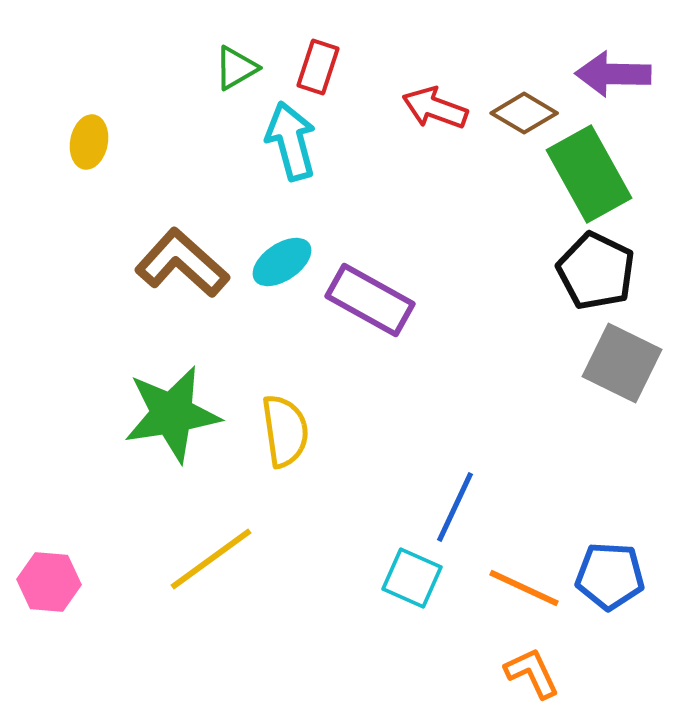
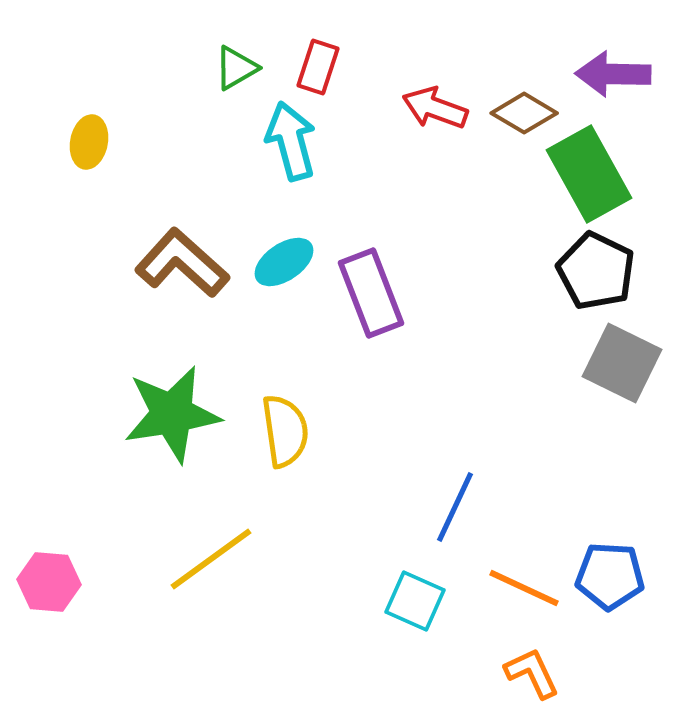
cyan ellipse: moved 2 px right
purple rectangle: moved 1 px right, 7 px up; rotated 40 degrees clockwise
cyan square: moved 3 px right, 23 px down
